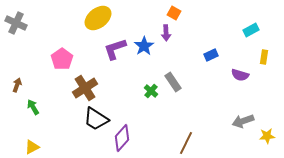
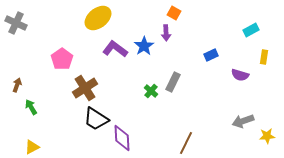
purple L-shape: rotated 55 degrees clockwise
gray rectangle: rotated 60 degrees clockwise
green arrow: moved 2 px left
purple diamond: rotated 44 degrees counterclockwise
